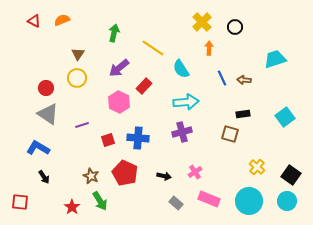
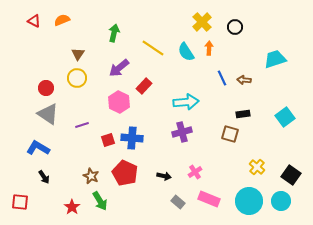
cyan semicircle at (181, 69): moved 5 px right, 17 px up
blue cross at (138, 138): moved 6 px left
cyan circle at (287, 201): moved 6 px left
gray rectangle at (176, 203): moved 2 px right, 1 px up
